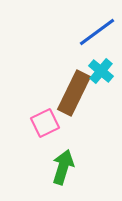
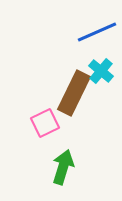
blue line: rotated 12 degrees clockwise
